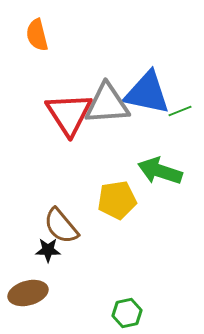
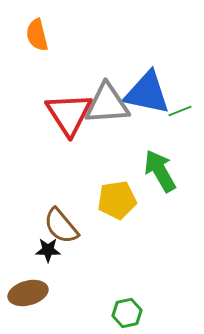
green arrow: rotated 42 degrees clockwise
